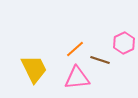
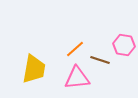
pink hexagon: moved 2 px down; rotated 25 degrees counterclockwise
yellow trapezoid: rotated 36 degrees clockwise
